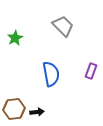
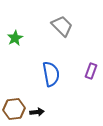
gray trapezoid: moved 1 px left
